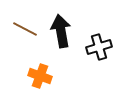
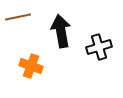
brown line: moved 7 px left, 12 px up; rotated 40 degrees counterclockwise
orange cross: moved 9 px left, 10 px up
